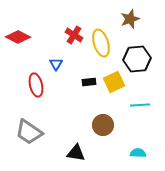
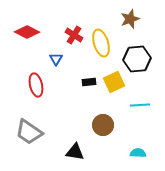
red diamond: moved 9 px right, 5 px up
blue triangle: moved 5 px up
black triangle: moved 1 px left, 1 px up
